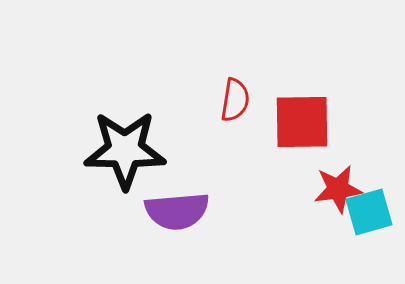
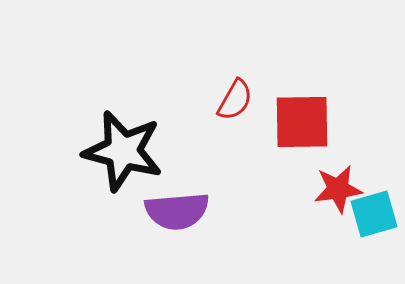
red semicircle: rotated 21 degrees clockwise
black star: moved 2 px left, 1 px down; rotated 14 degrees clockwise
cyan square: moved 5 px right, 2 px down
